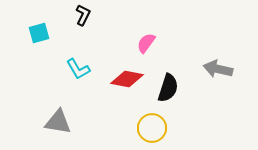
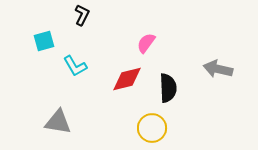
black L-shape: moved 1 px left
cyan square: moved 5 px right, 8 px down
cyan L-shape: moved 3 px left, 3 px up
red diamond: rotated 24 degrees counterclockwise
black semicircle: rotated 20 degrees counterclockwise
